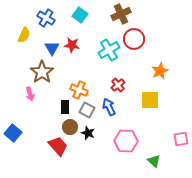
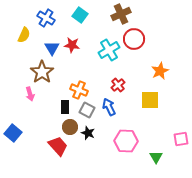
green triangle: moved 2 px right, 4 px up; rotated 16 degrees clockwise
